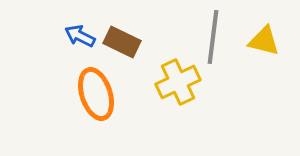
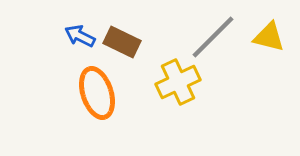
gray line: rotated 38 degrees clockwise
yellow triangle: moved 5 px right, 4 px up
orange ellipse: moved 1 px right, 1 px up
